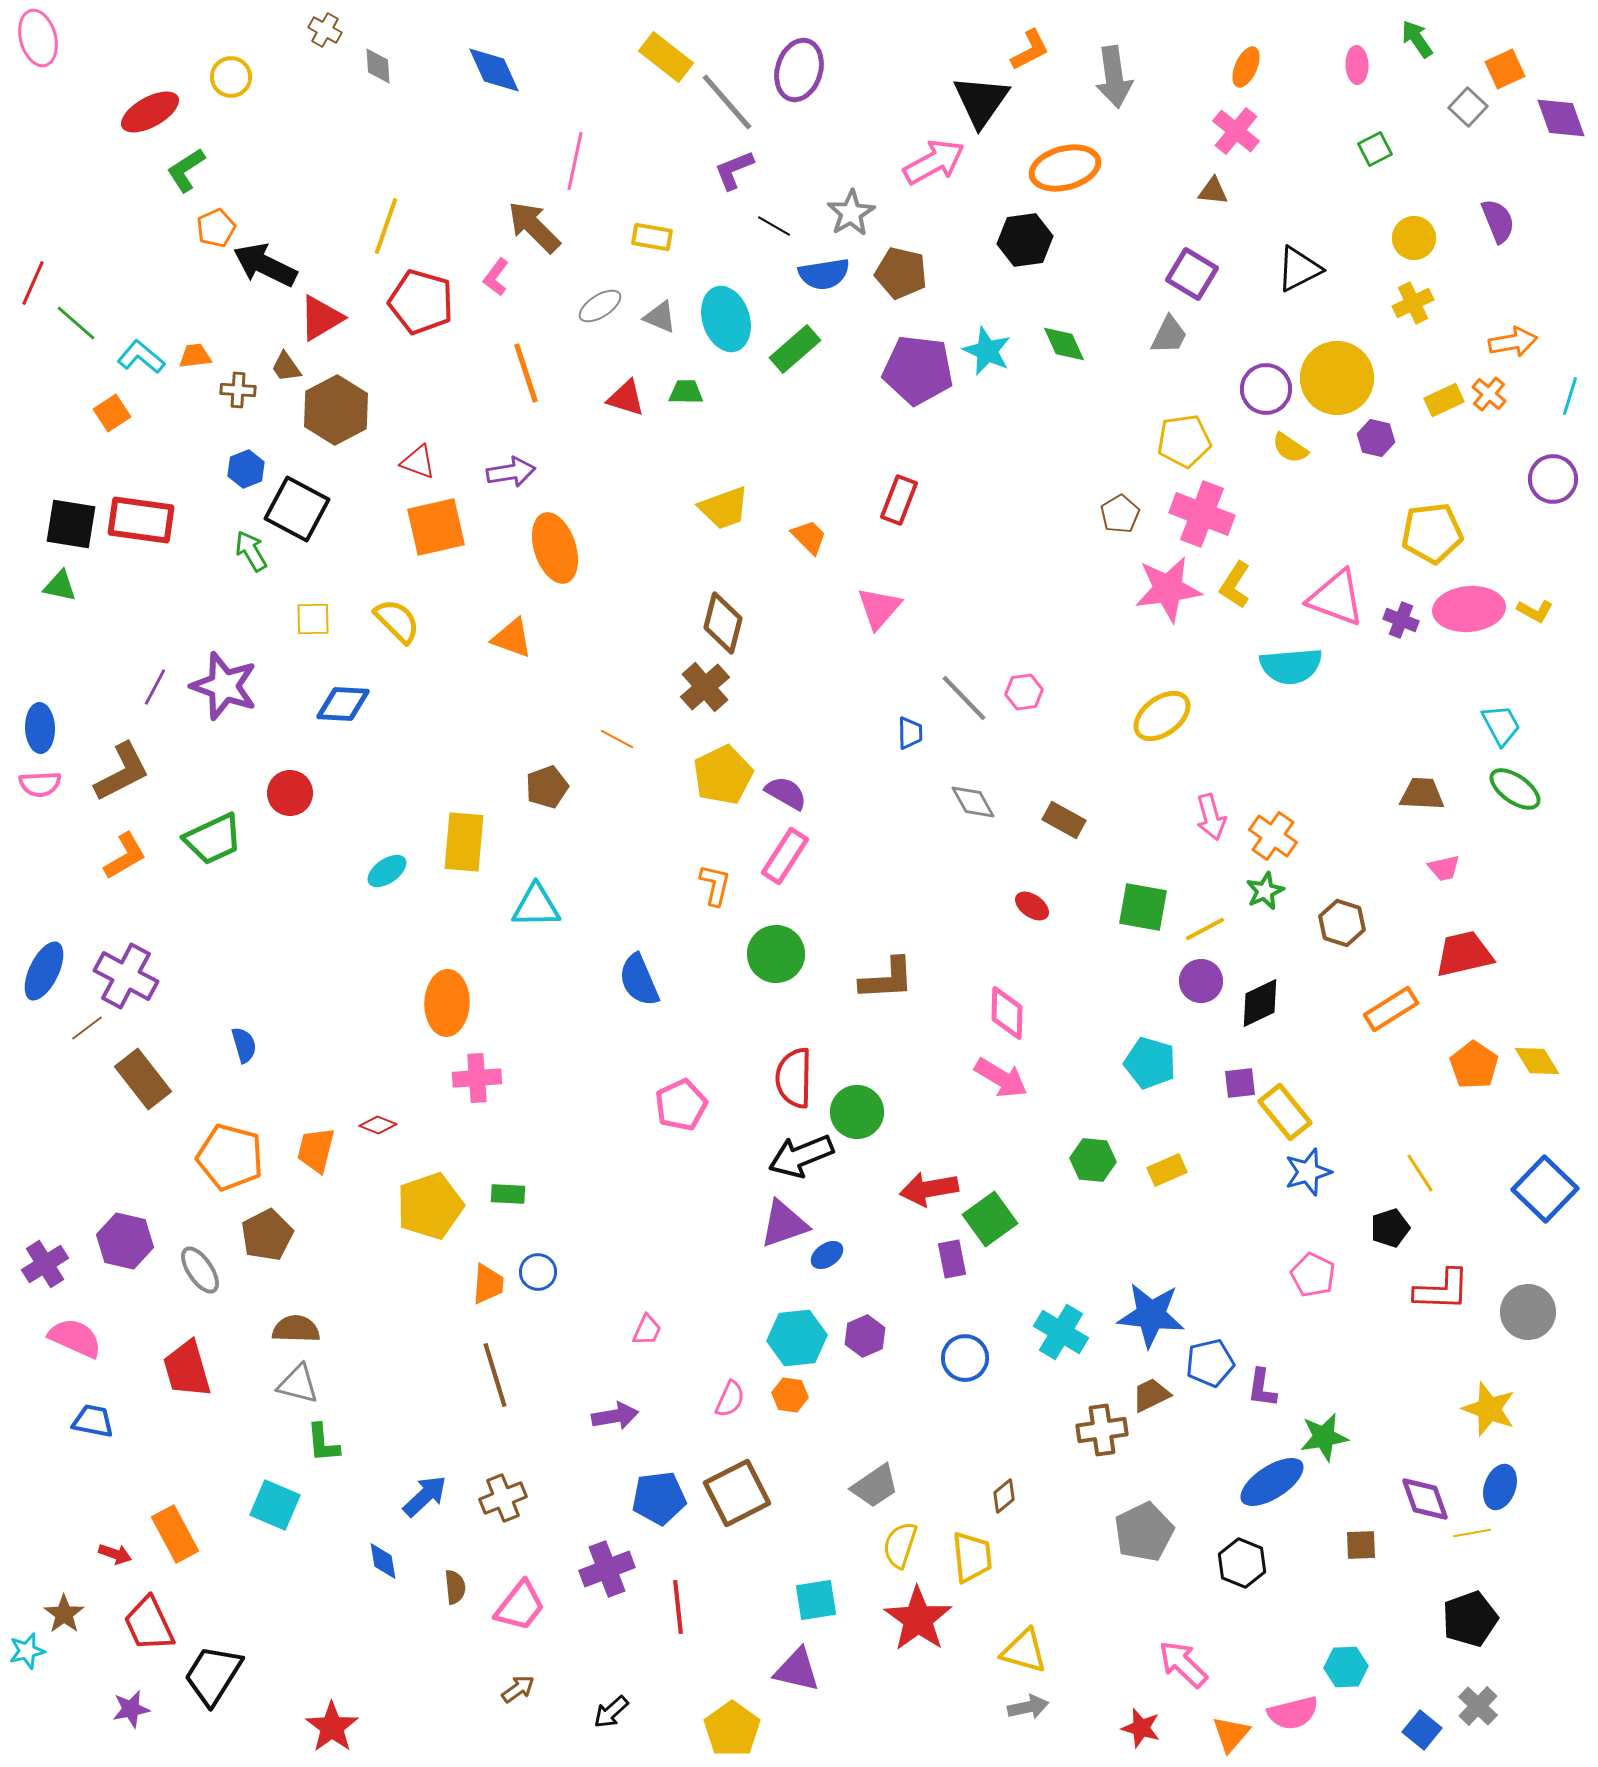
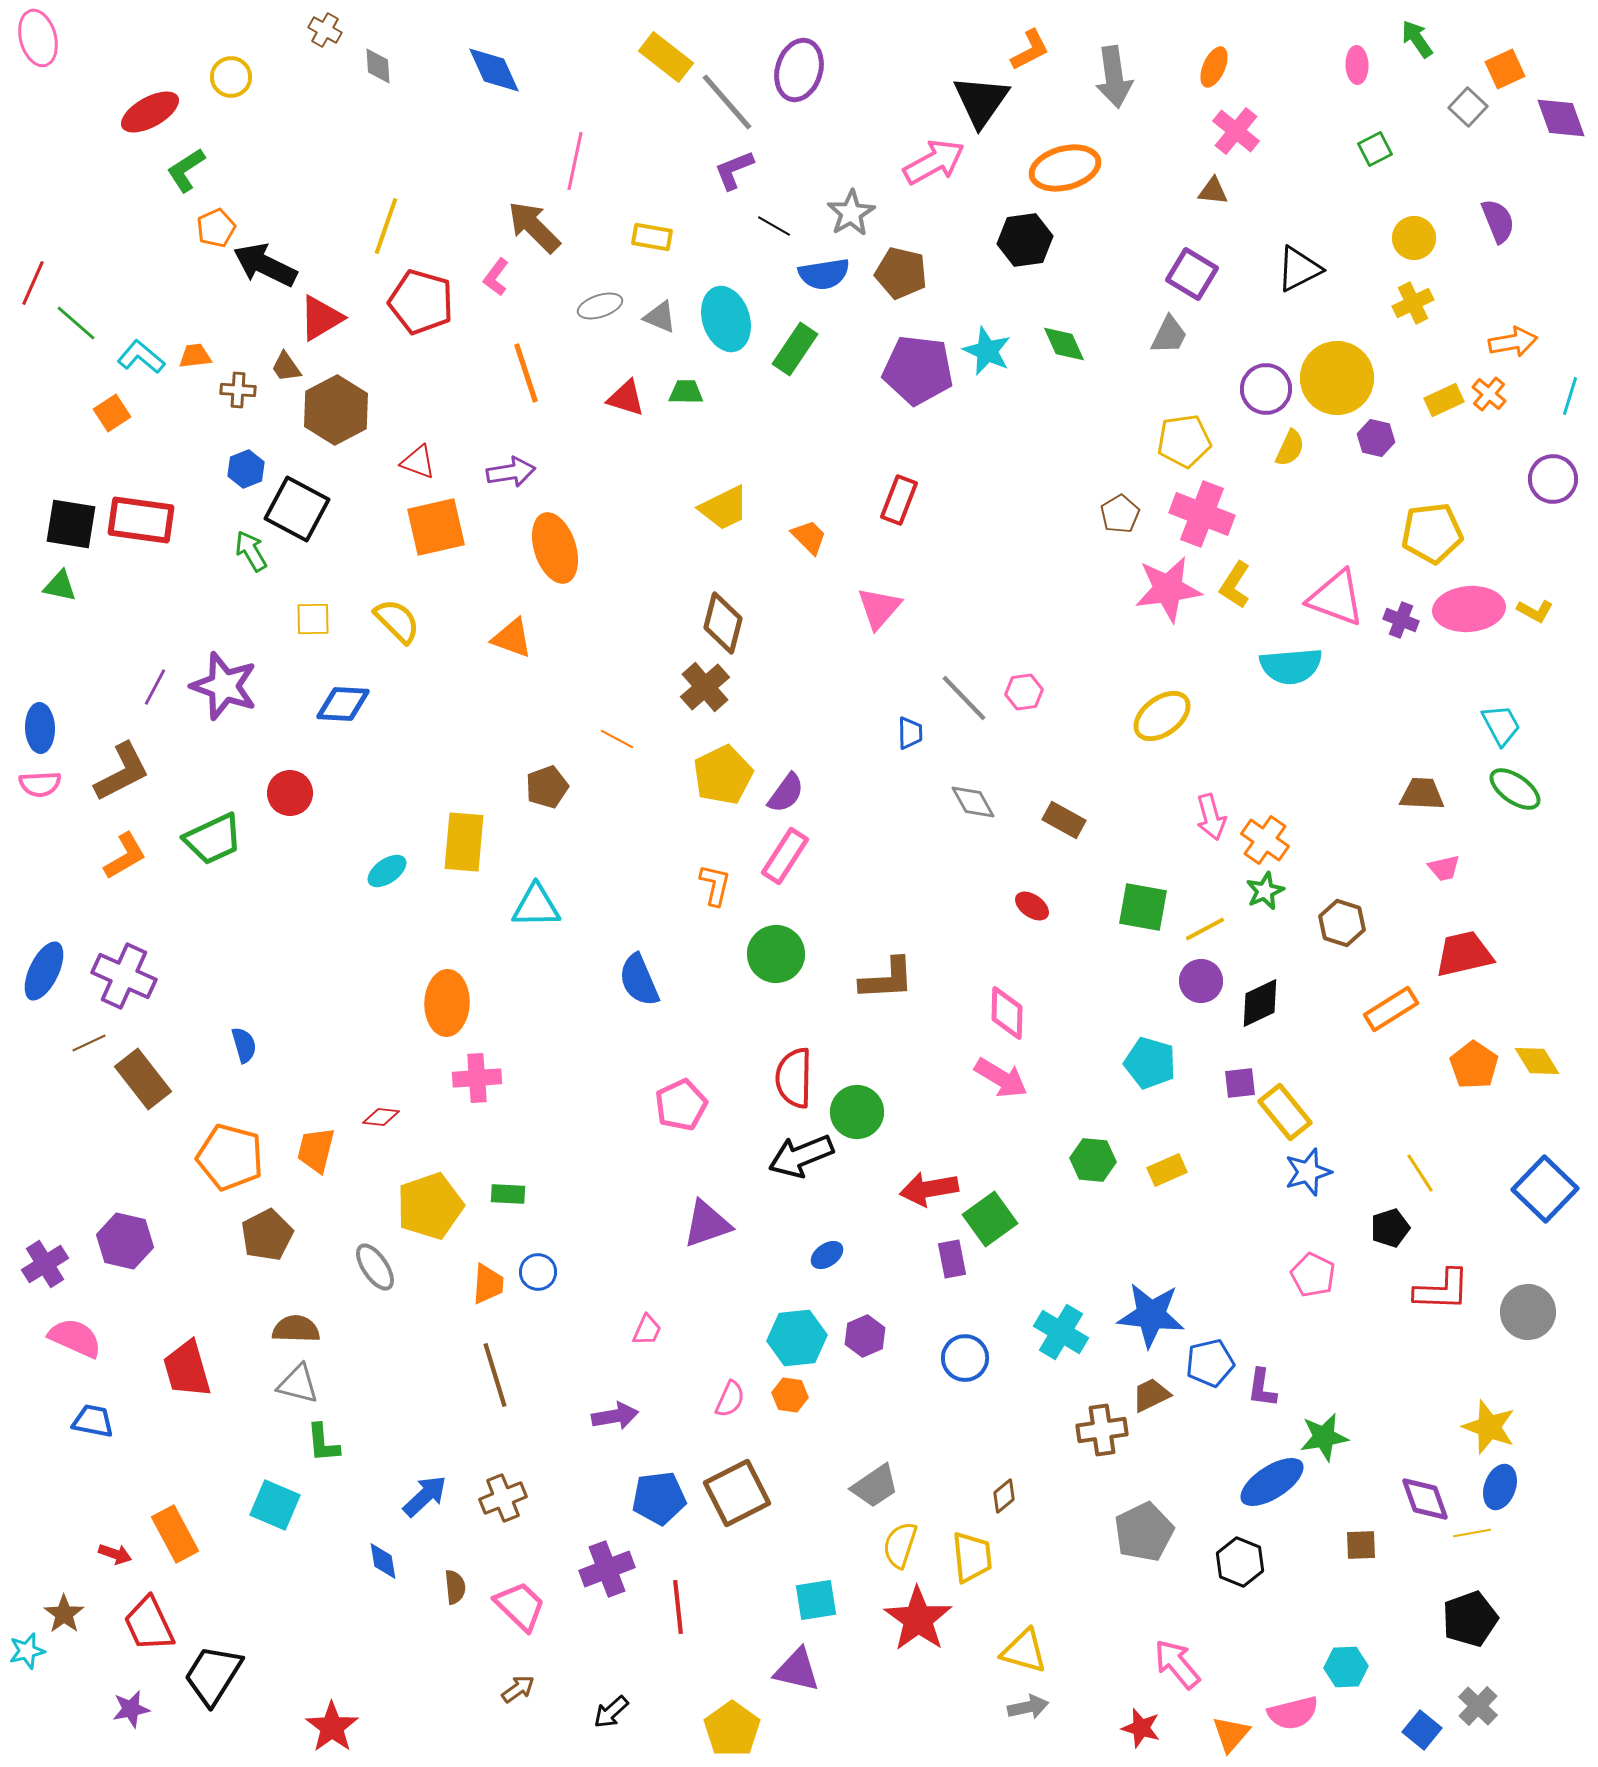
orange ellipse at (1246, 67): moved 32 px left
gray ellipse at (600, 306): rotated 15 degrees clockwise
green rectangle at (795, 349): rotated 15 degrees counterclockwise
yellow semicircle at (1290, 448): rotated 99 degrees counterclockwise
yellow trapezoid at (724, 508): rotated 6 degrees counterclockwise
purple semicircle at (786, 793): rotated 96 degrees clockwise
orange cross at (1273, 836): moved 8 px left, 4 px down
purple cross at (126, 976): moved 2 px left; rotated 4 degrees counterclockwise
brown line at (87, 1028): moved 2 px right, 15 px down; rotated 12 degrees clockwise
red diamond at (378, 1125): moved 3 px right, 8 px up; rotated 15 degrees counterclockwise
purple triangle at (784, 1224): moved 77 px left
gray ellipse at (200, 1270): moved 175 px right, 3 px up
yellow star at (1489, 1409): moved 18 px down
black hexagon at (1242, 1563): moved 2 px left, 1 px up
pink trapezoid at (520, 1606): rotated 84 degrees counterclockwise
pink arrow at (1183, 1664): moved 6 px left; rotated 6 degrees clockwise
